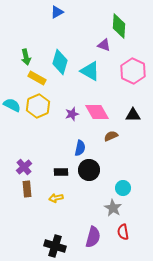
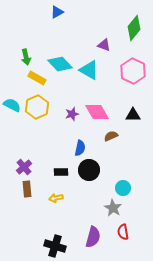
green diamond: moved 15 px right, 2 px down; rotated 35 degrees clockwise
cyan diamond: moved 2 px down; rotated 60 degrees counterclockwise
cyan triangle: moved 1 px left, 1 px up
yellow hexagon: moved 1 px left, 1 px down
